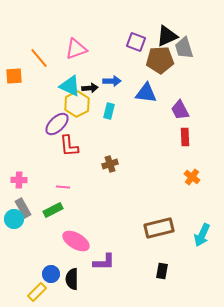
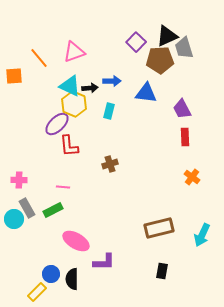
purple square: rotated 24 degrees clockwise
pink triangle: moved 2 px left, 3 px down
yellow hexagon: moved 3 px left; rotated 10 degrees counterclockwise
purple trapezoid: moved 2 px right, 1 px up
gray rectangle: moved 4 px right
